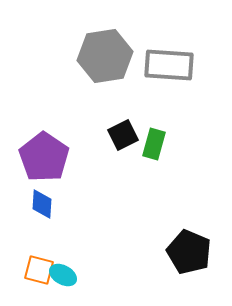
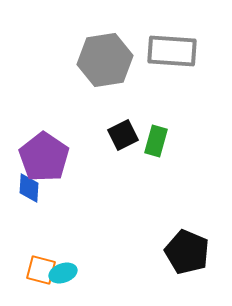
gray hexagon: moved 4 px down
gray rectangle: moved 3 px right, 14 px up
green rectangle: moved 2 px right, 3 px up
blue diamond: moved 13 px left, 16 px up
black pentagon: moved 2 px left
orange square: moved 2 px right
cyan ellipse: moved 2 px up; rotated 48 degrees counterclockwise
